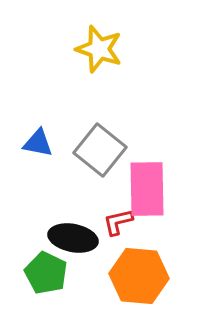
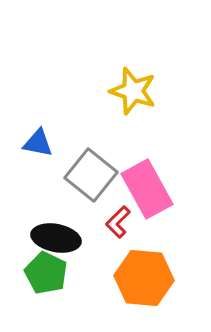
yellow star: moved 34 px right, 42 px down
gray square: moved 9 px left, 25 px down
pink rectangle: rotated 28 degrees counterclockwise
red L-shape: rotated 32 degrees counterclockwise
black ellipse: moved 17 px left
orange hexagon: moved 5 px right, 2 px down
